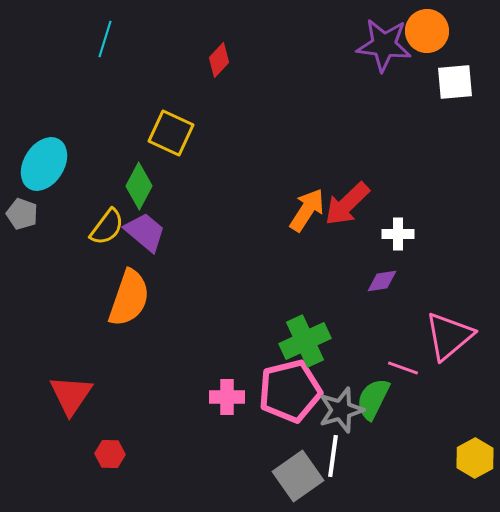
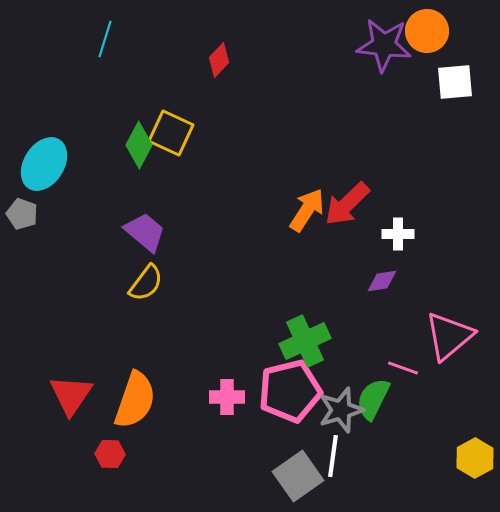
green diamond: moved 41 px up
yellow semicircle: moved 39 px right, 56 px down
orange semicircle: moved 6 px right, 102 px down
